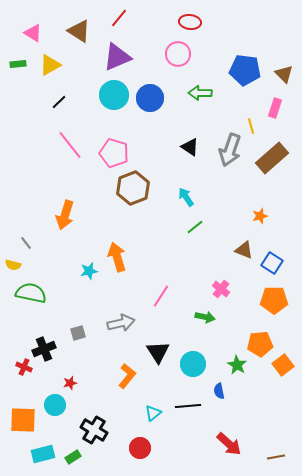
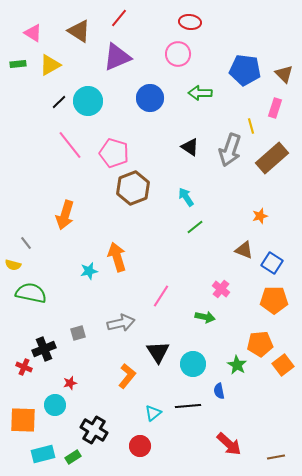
cyan circle at (114, 95): moved 26 px left, 6 px down
red circle at (140, 448): moved 2 px up
